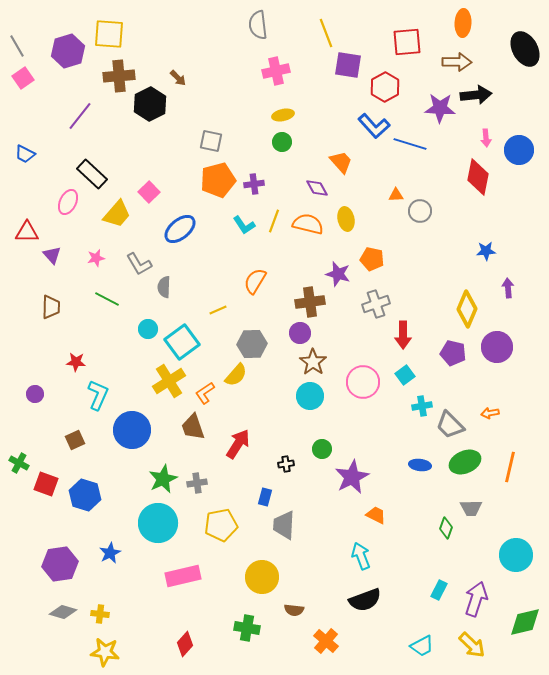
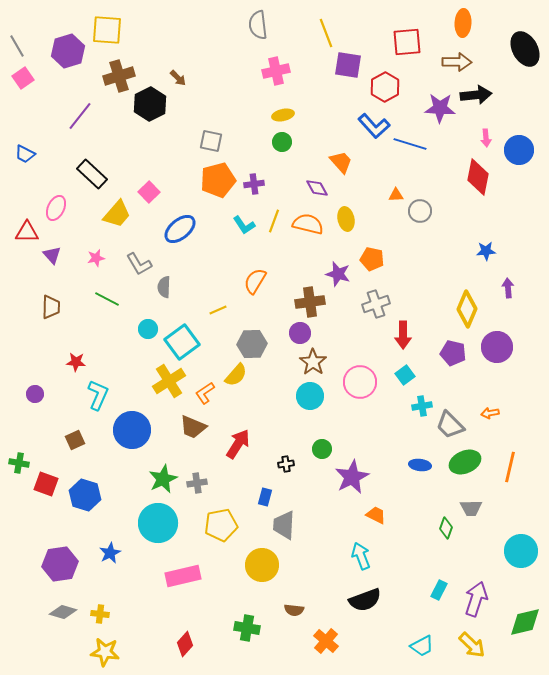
yellow square at (109, 34): moved 2 px left, 4 px up
brown cross at (119, 76): rotated 12 degrees counterclockwise
pink ellipse at (68, 202): moved 12 px left, 6 px down
pink circle at (363, 382): moved 3 px left
brown trapezoid at (193, 427): rotated 48 degrees counterclockwise
green cross at (19, 463): rotated 18 degrees counterclockwise
cyan circle at (516, 555): moved 5 px right, 4 px up
yellow circle at (262, 577): moved 12 px up
